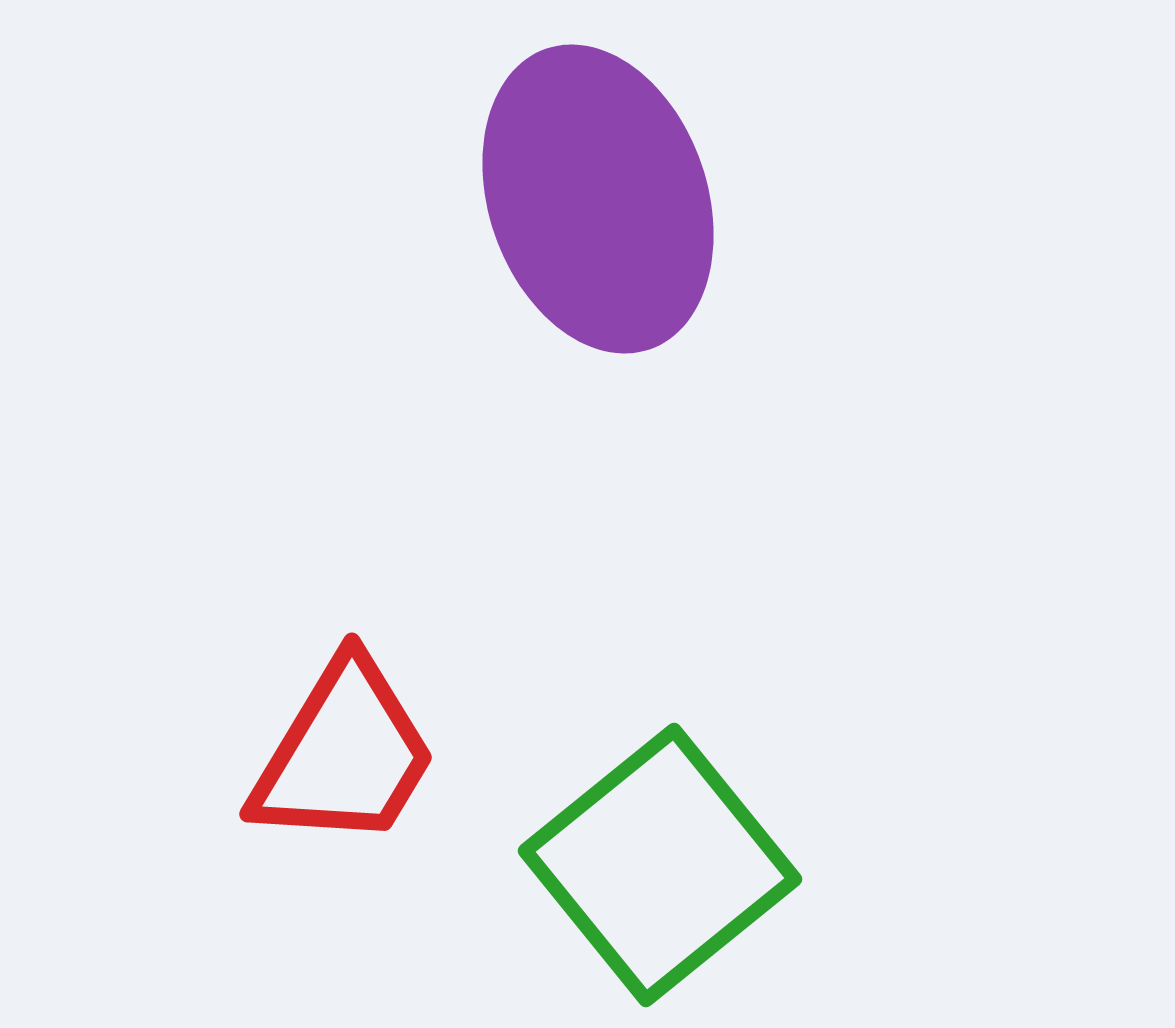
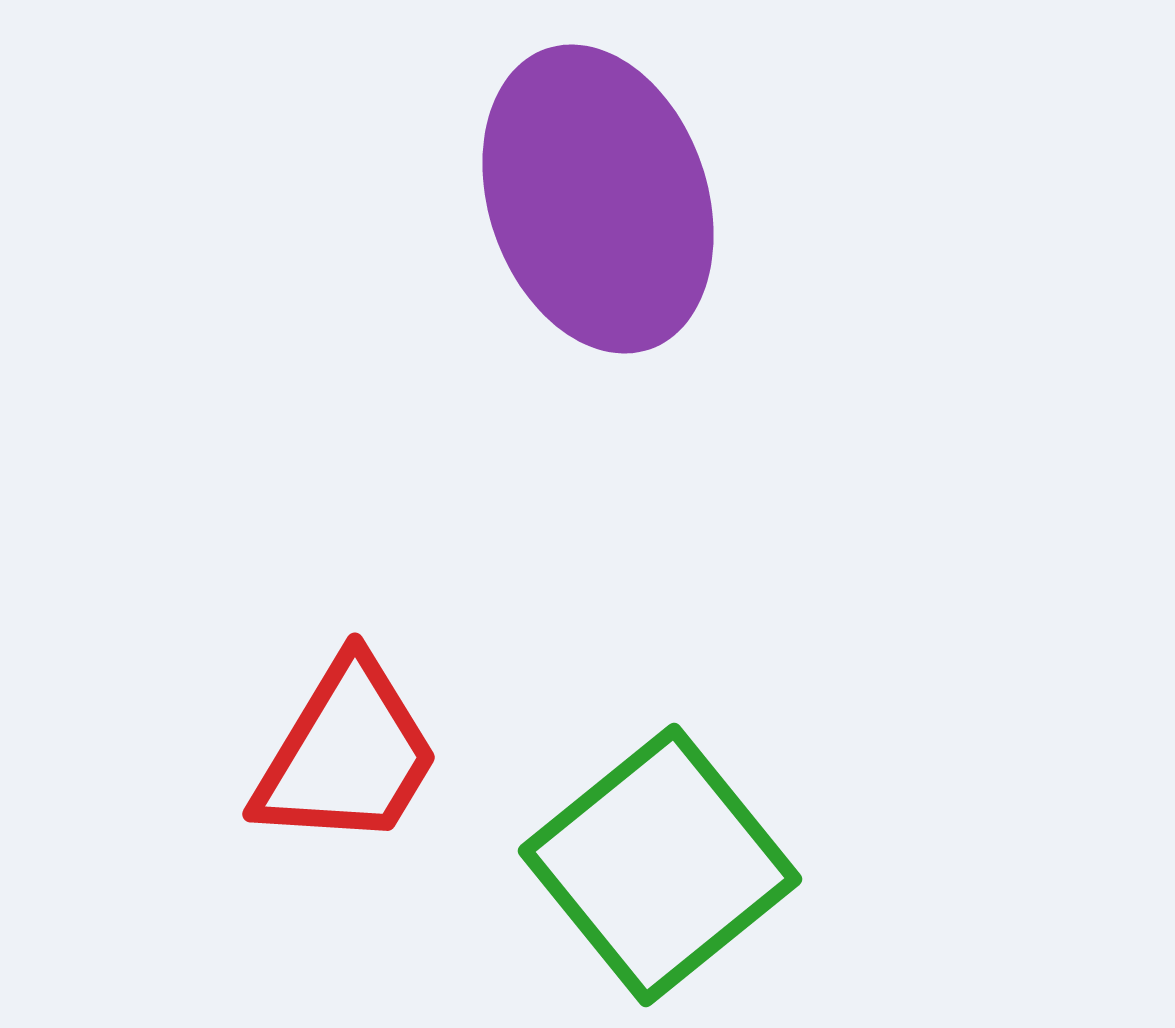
red trapezoid: moved 3 px right
